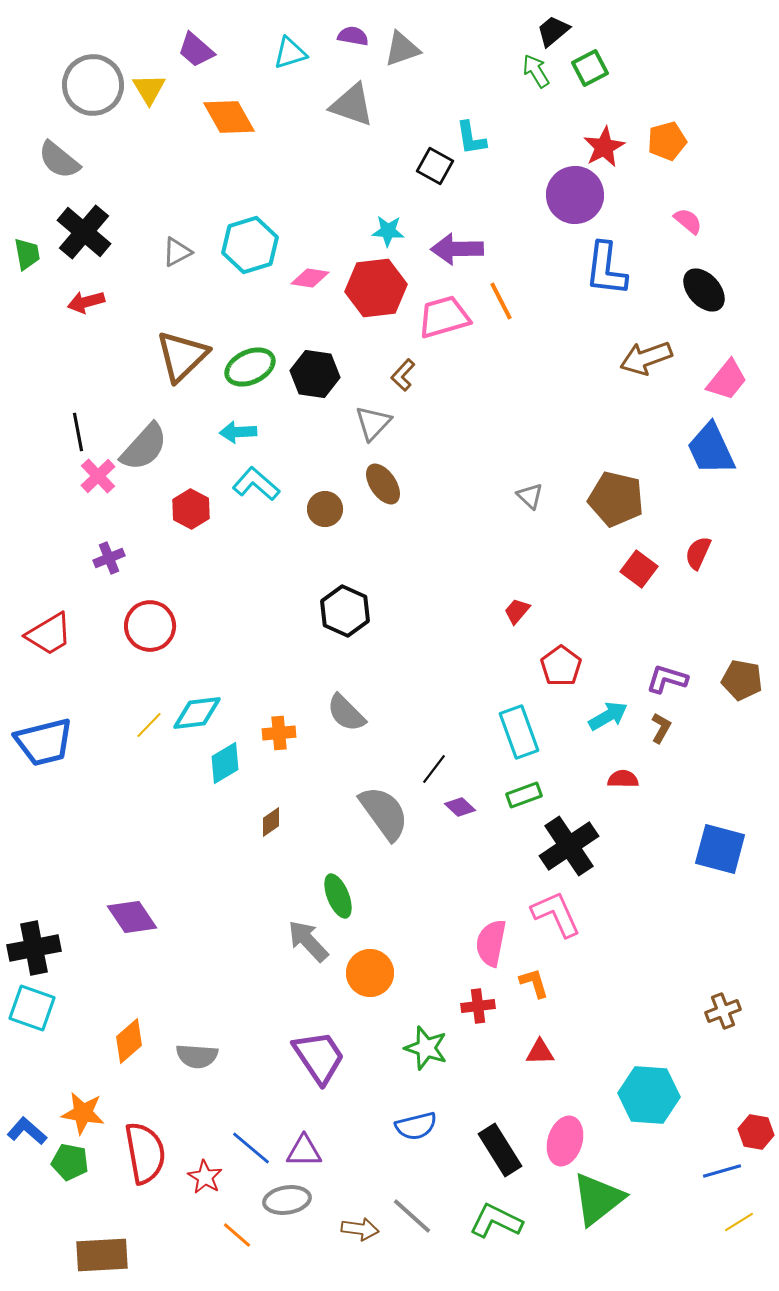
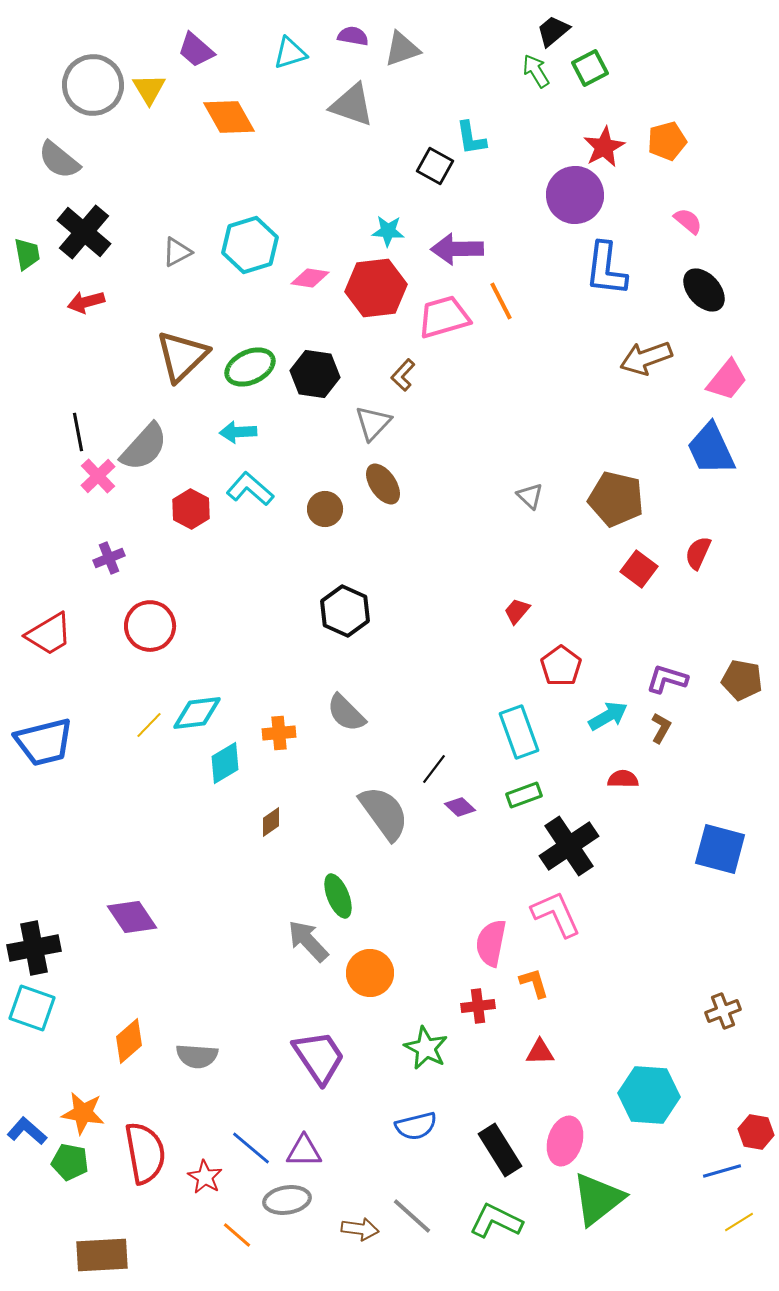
cyan L-shape at (256, 484): moved 6 px left, 5 px down
green star at (426, 1048): rotated 9 degrees clockwise
